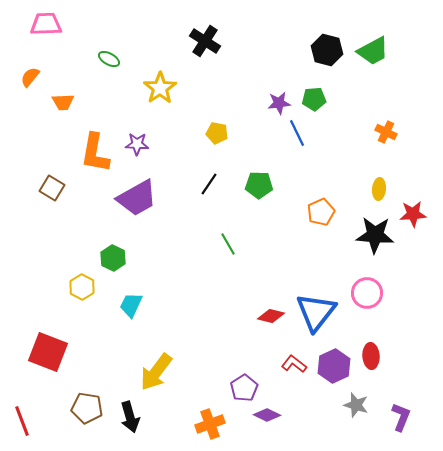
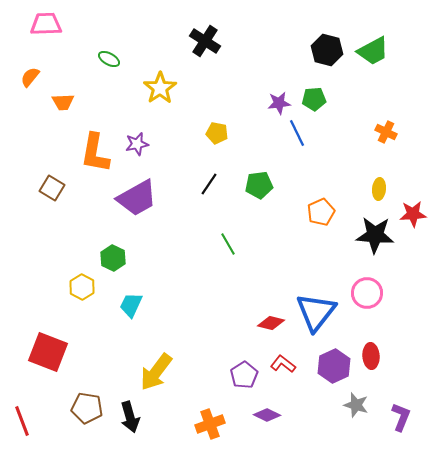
purple star at (137, 144): rotated 15 degrees counterclockwise
green pentagon at (259, 185): rotated 8 degrees counterclockwise
red diamond at (271, 316): moved 7 px down
red L-shape at (294, 364): moved 11 px left
purple pentagon at (244, 388): moved 13 px up
